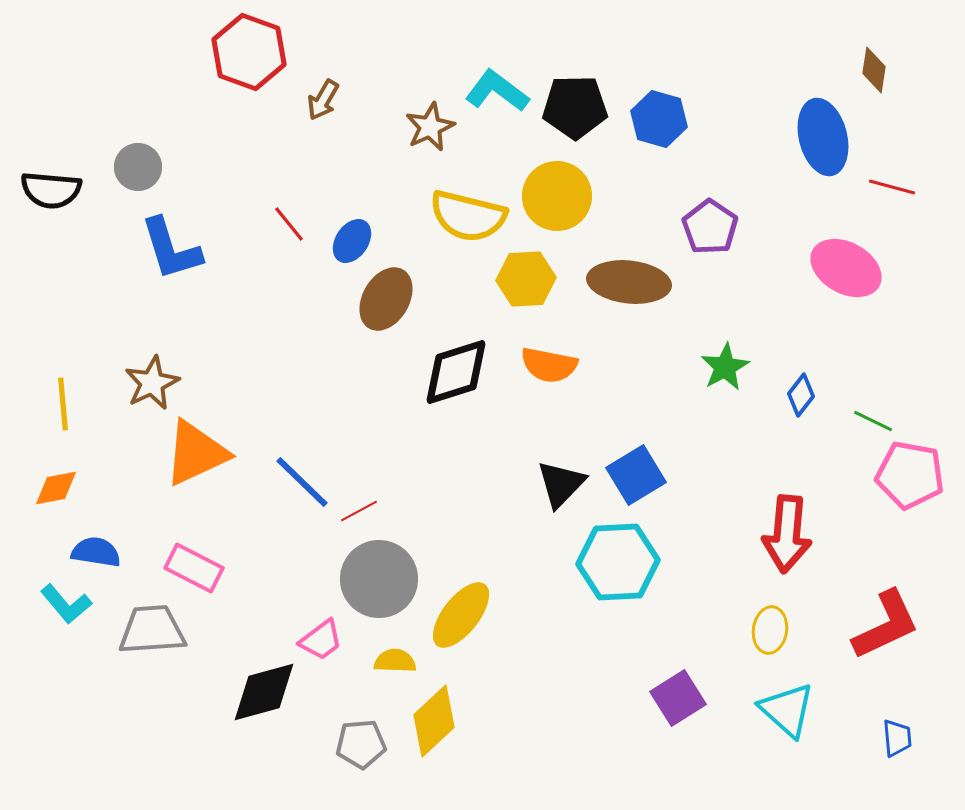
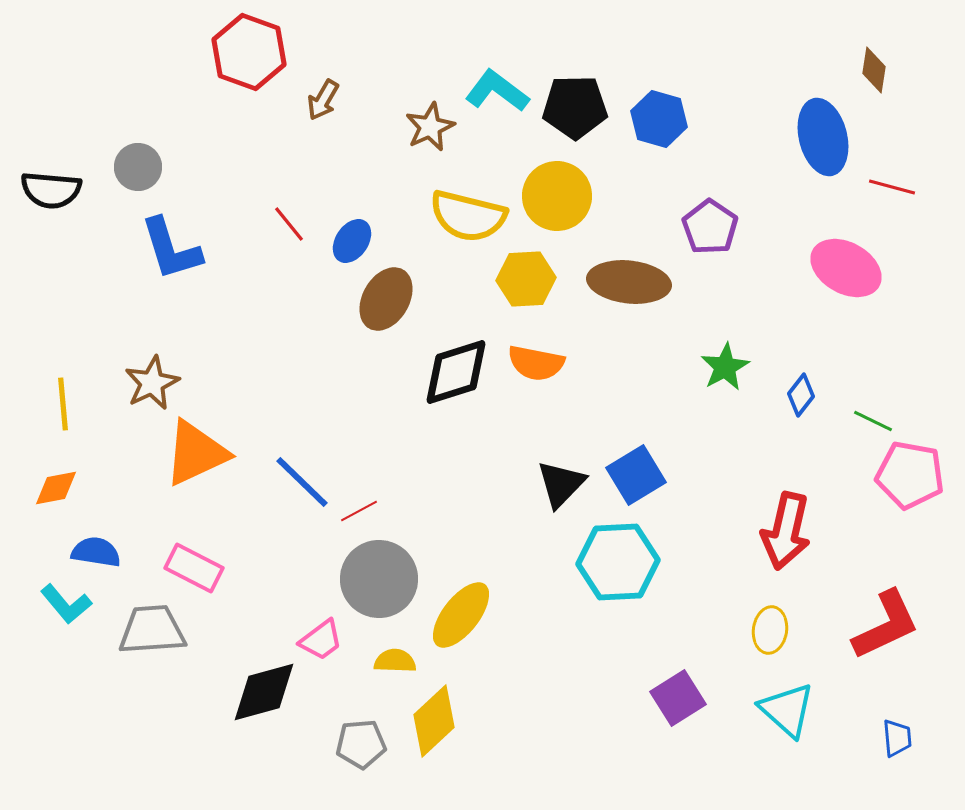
orange semicircle at (549, 365): moved 13 px left, 2 px up
red arrow at (787, 534): moved 1 px left, 3 px up; rotated 8 degrees clockwise
